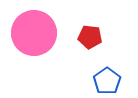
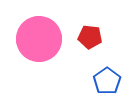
pink circle: moved 5 px right, 6 px down
